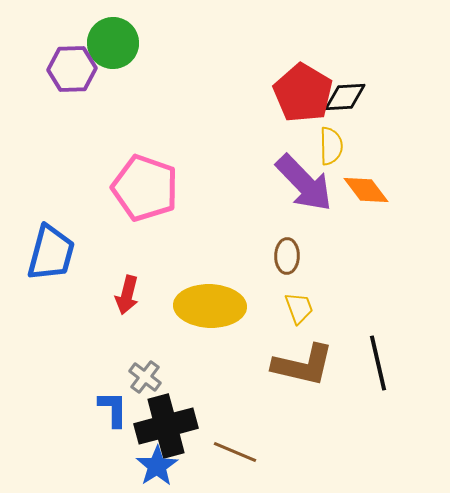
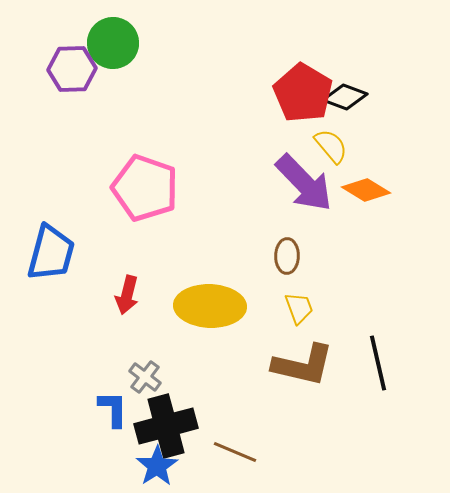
black diamond: rotated 24 degrees clockwise
yellow semicircle: rotated 39 degrees counterclockwise
orange diamond: rotated 21 degrees counterclockwise
